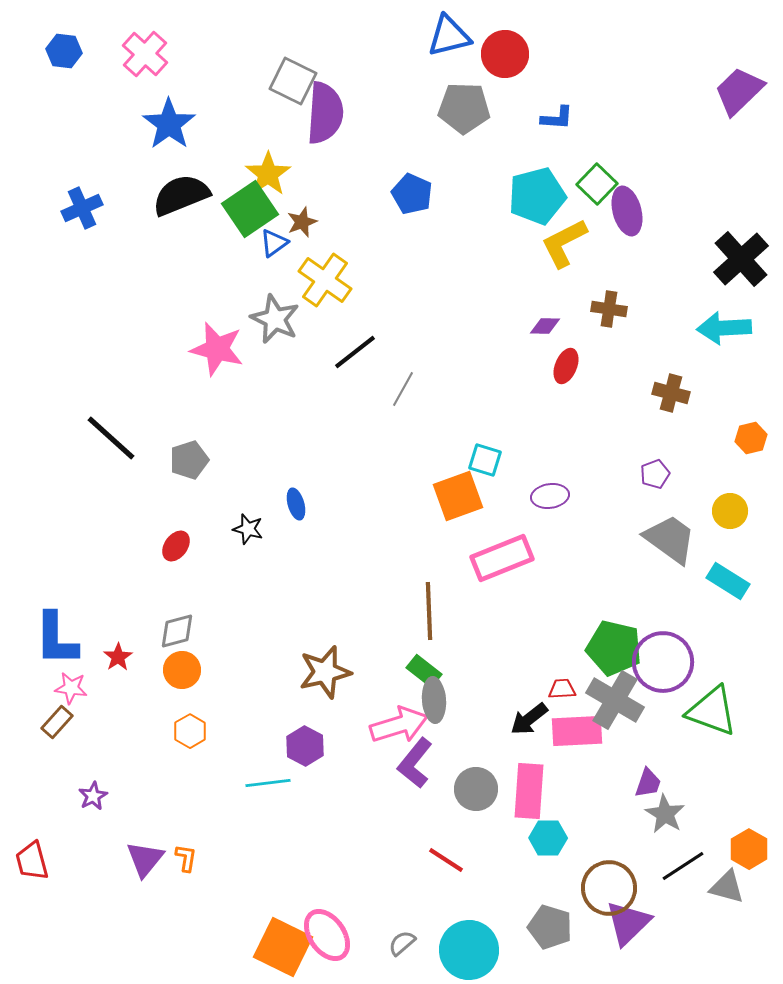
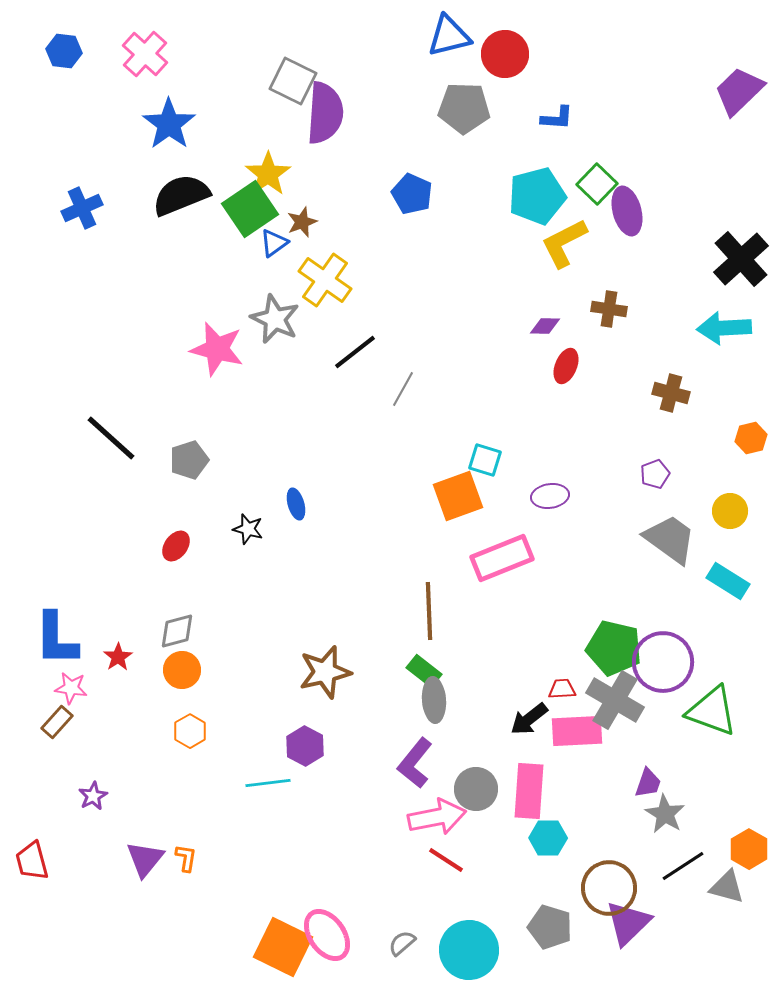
pink arrow at (399, 725): moved 38 px right, 92 px down; rotated 6 degrees clockwise
